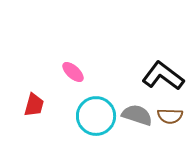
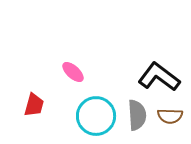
black L-shape: moved 4 px left, 1 px down
gray semicircle: rotated 68 degrees clockwise
